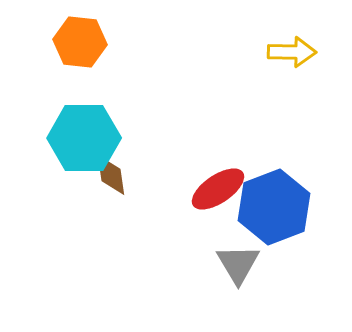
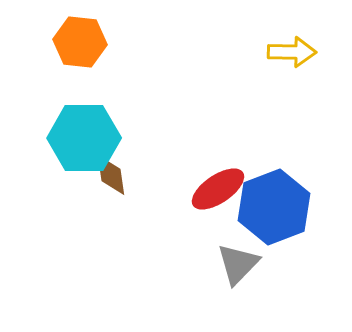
gray triangle: rotated 15 degrees clockwise
